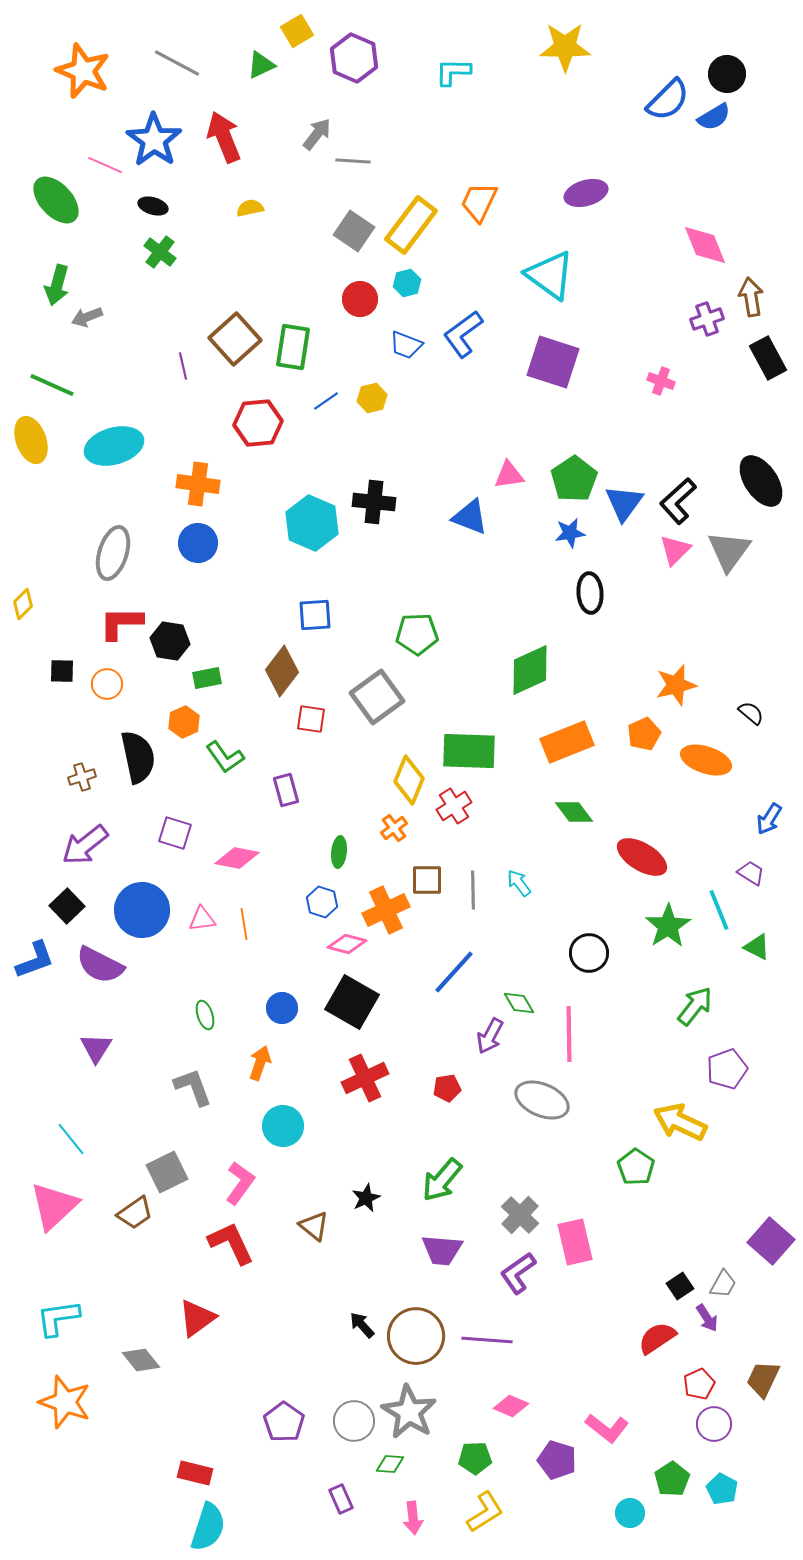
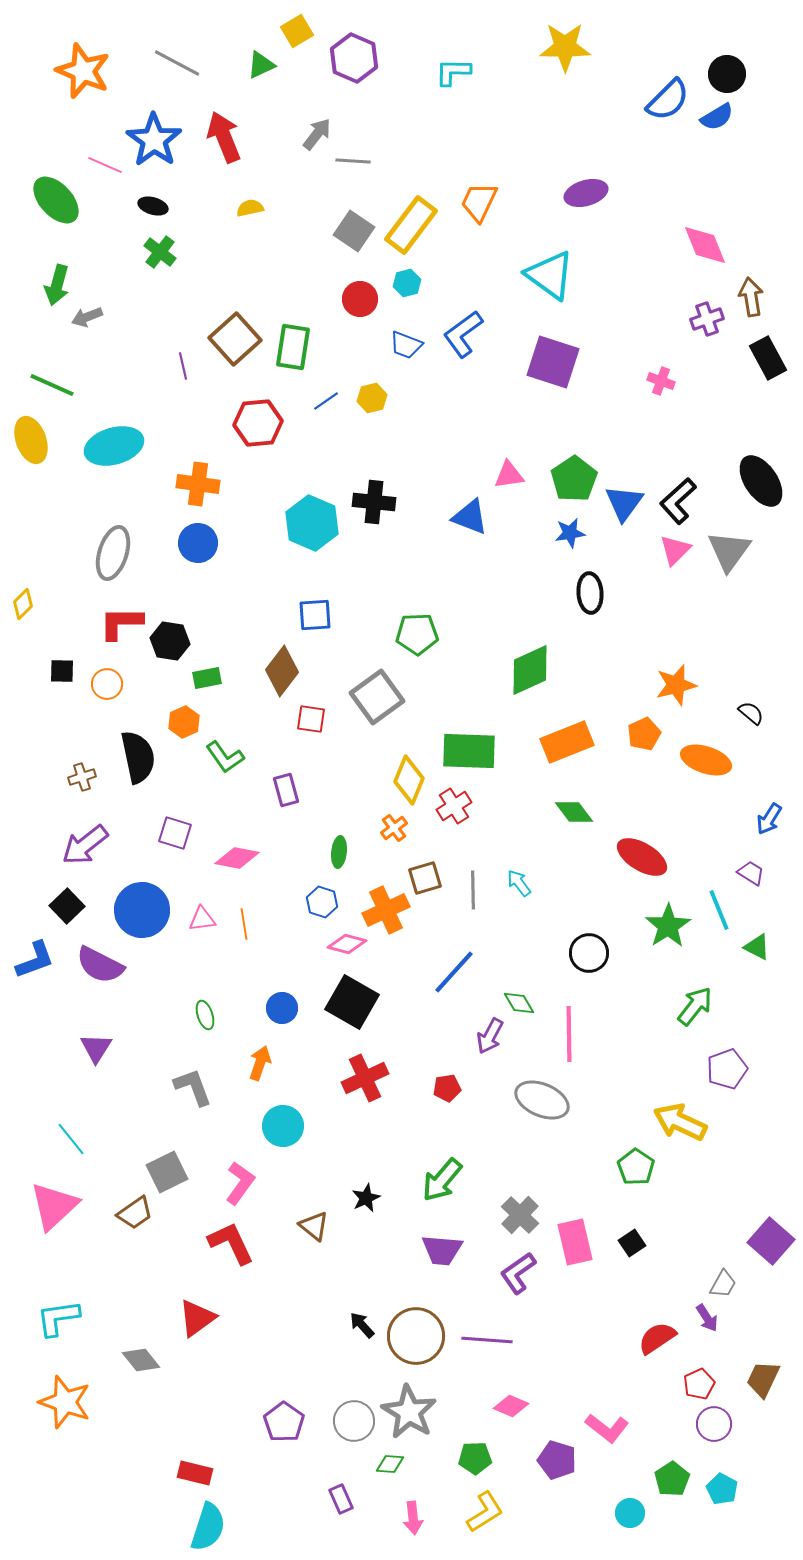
blue semicircle at (714, 117): moved 3 px right
brown square at (427, 880): moved 2 px left, 2 px up; rotated 16 degrees counterclockwise
black square at (680, 1286): moved 48 px left, 43 px up
